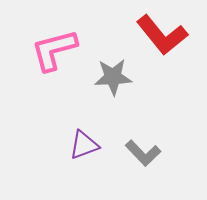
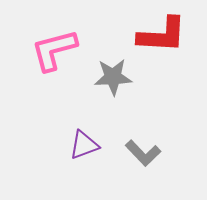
red L-shape: rotated 48 degrees counterclockwise
